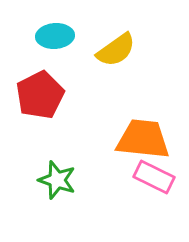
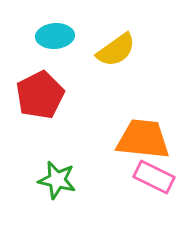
green star: rotated 6 degrees counterclockwise
